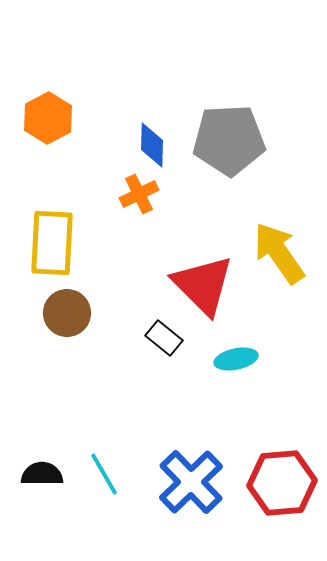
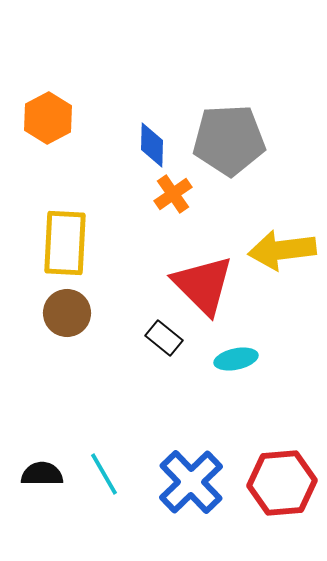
orange cross: moved 34 px right; rotated 9 degrees counterclockwise
yellow rectangle: moved 13 px right
yellow arrow: moved 3 px right, 3 px up; rotated 62 degrees counterclockwise
